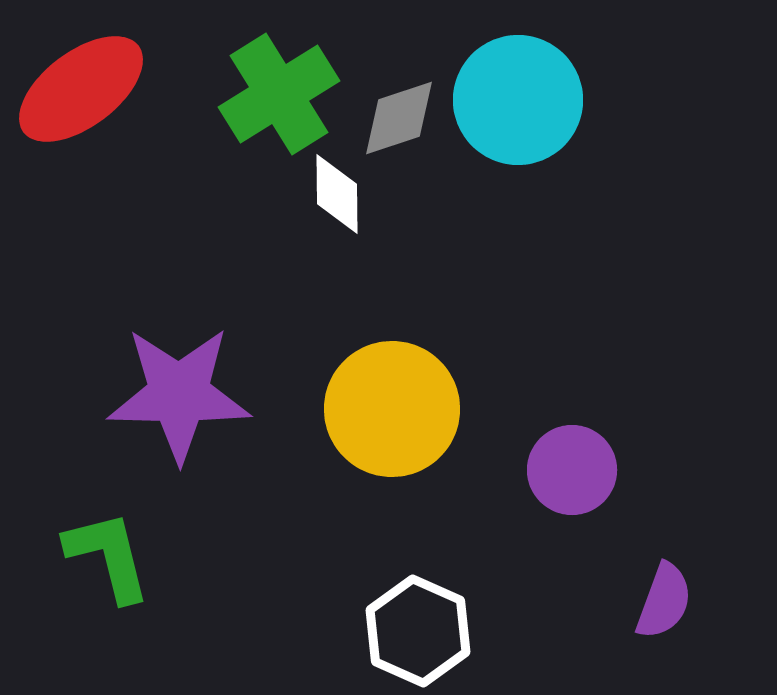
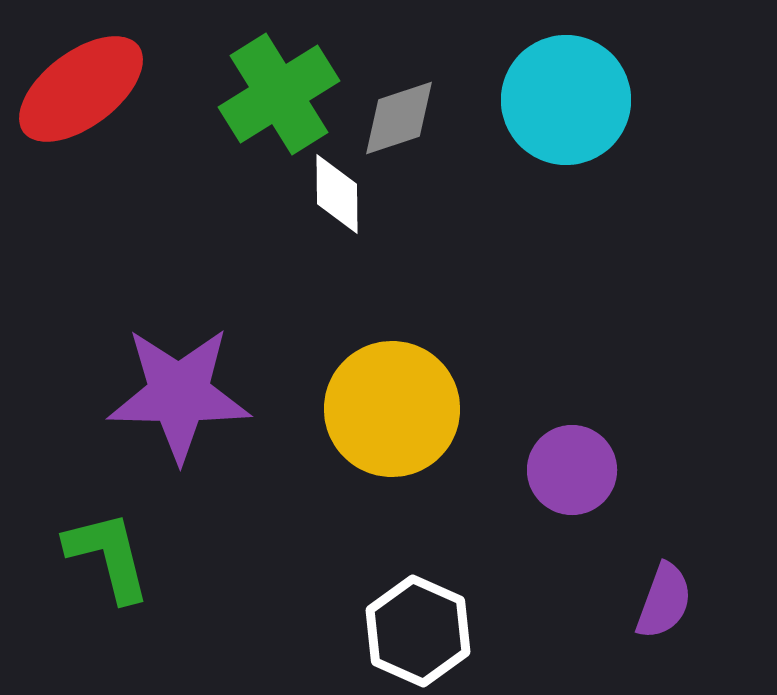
cyan circle: moved 48 px right
